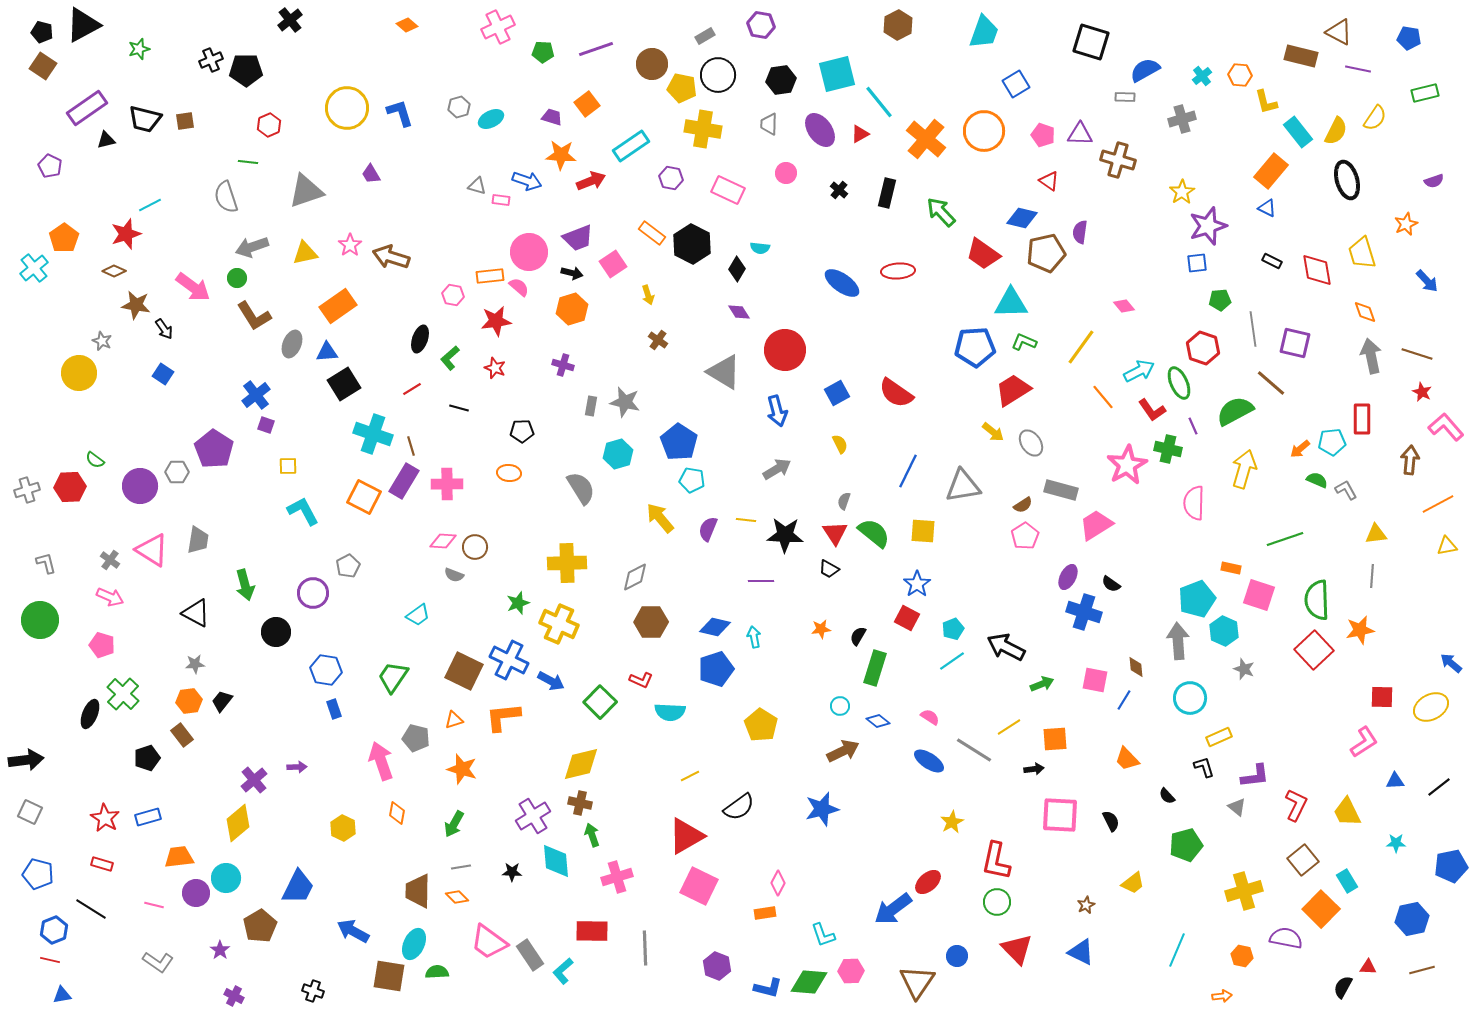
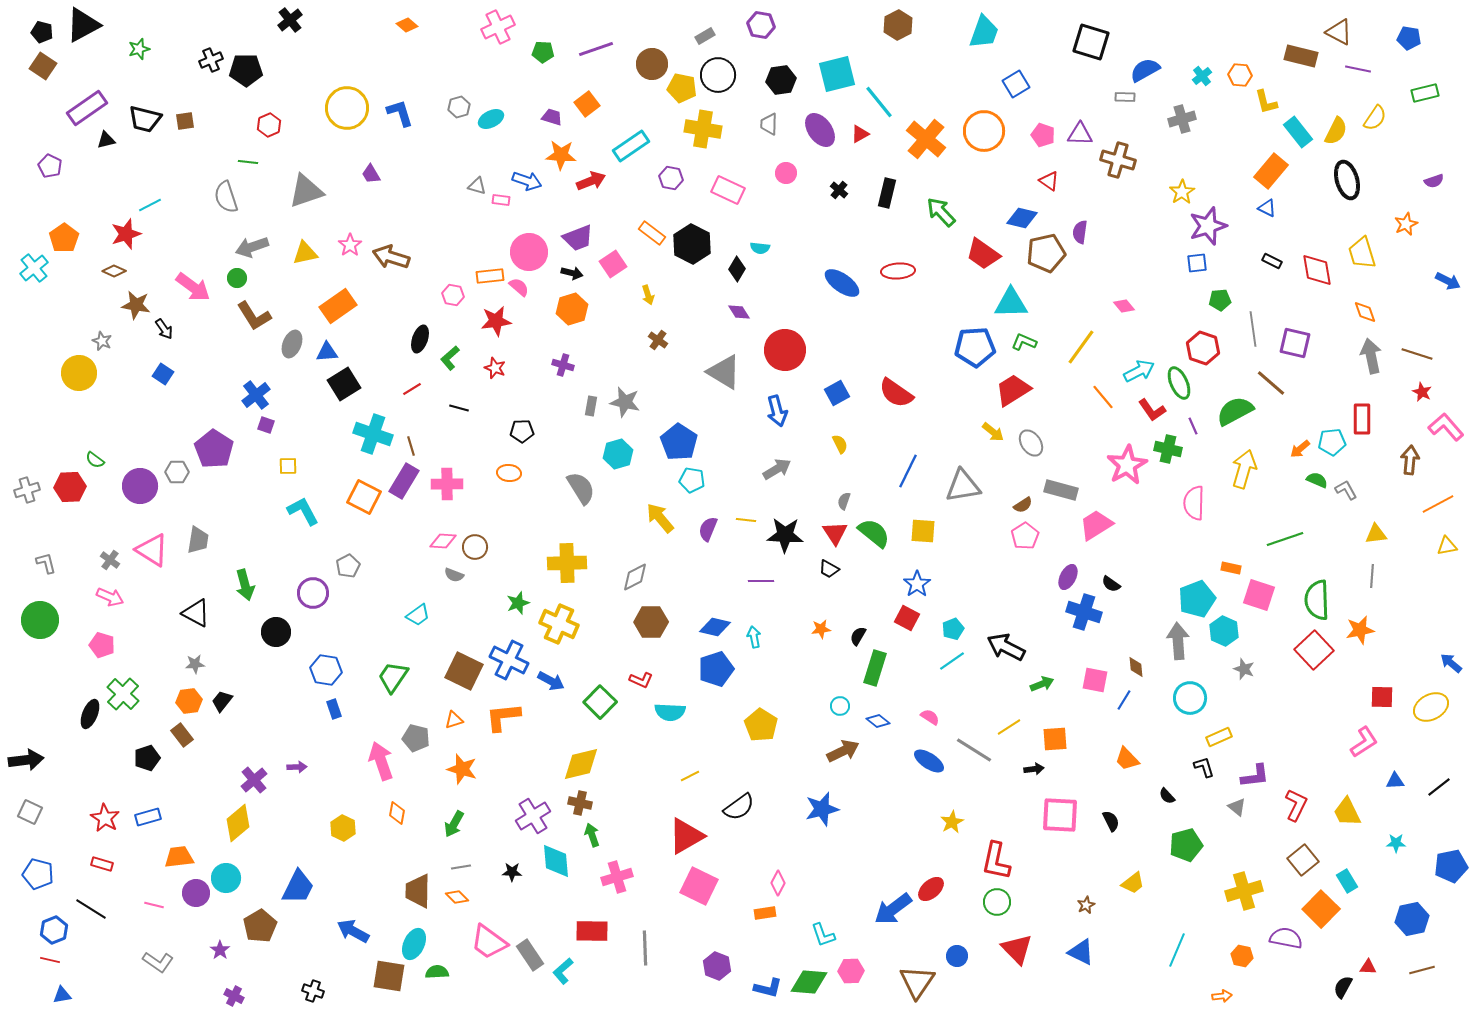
blue arrow at (1427, 281): moved 21 px right; rotated 20 degrees counterclockwise
red ellipse at (928, 882): moved 3 px right, 7 px down
